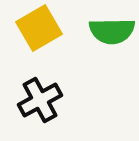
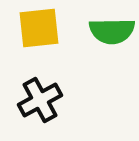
yellow square: rotated 24 degrees clockwise
